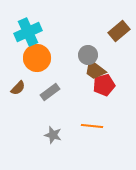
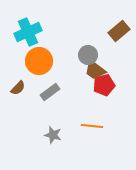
orange circle: moved 2 px right, 3 px down
